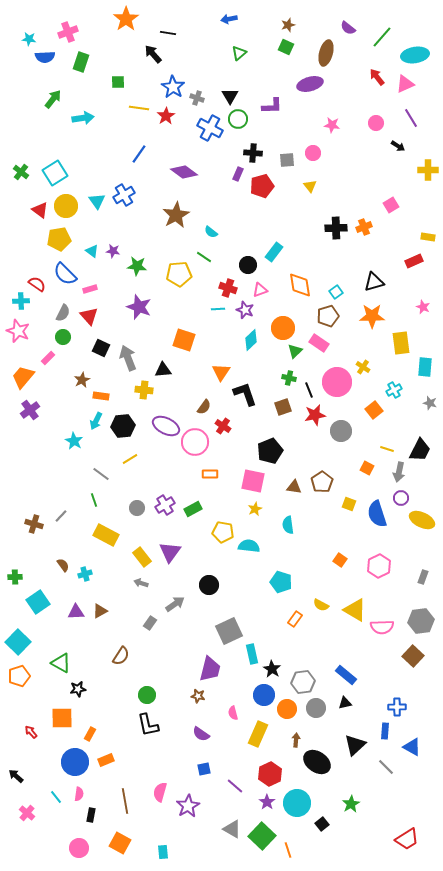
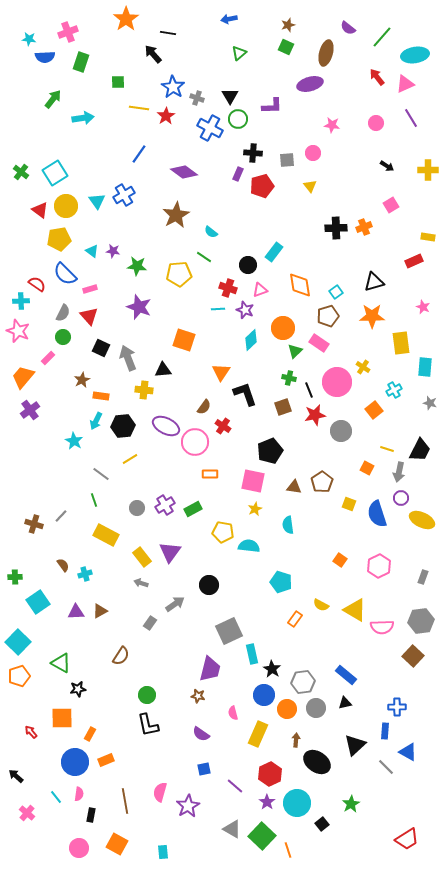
black arrow at (398, 146): moved 11 px left, 20 px down
blue triangle at (412, 747): moved 4 px left, 5 px down
orange square at (120, 843): moved 3 px left, 1 px down
